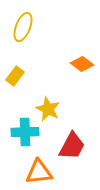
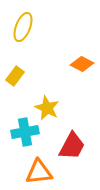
orange diamond: rotated 10 degrees counterclockwise
yellow star: moved 1 px left, 1 px up
cyan cross: rotated 8 degrees counterclockwise
